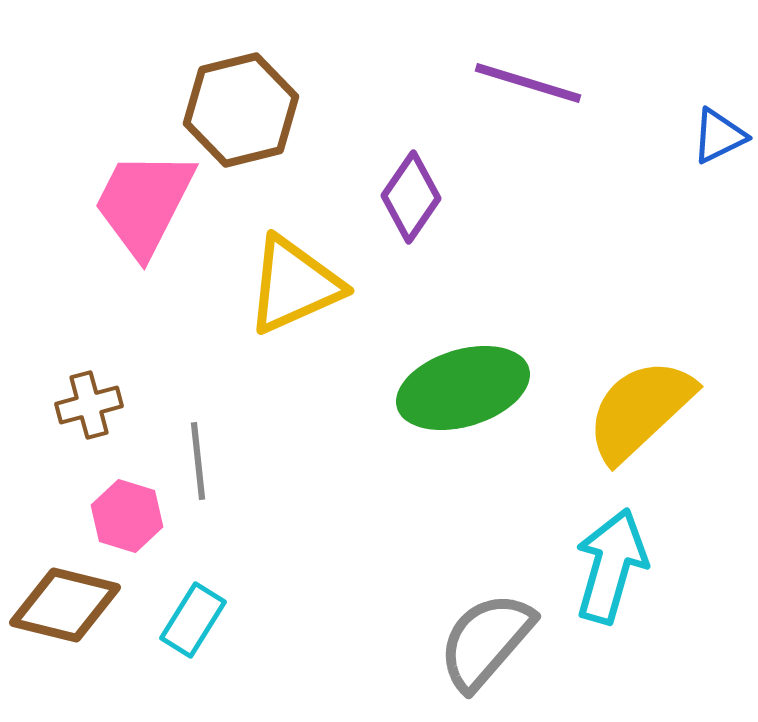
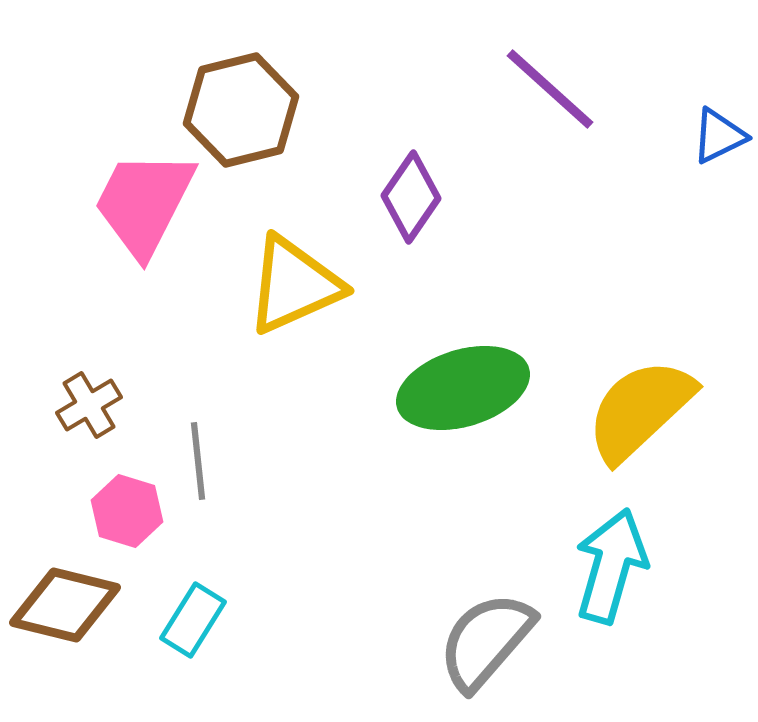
purple line: moved 22 px right, 6 px down; rotated 25 degrees clockwise
brown cross: rotated 16 degrees counterclockwise
pink hexagon: moved 5 px up
